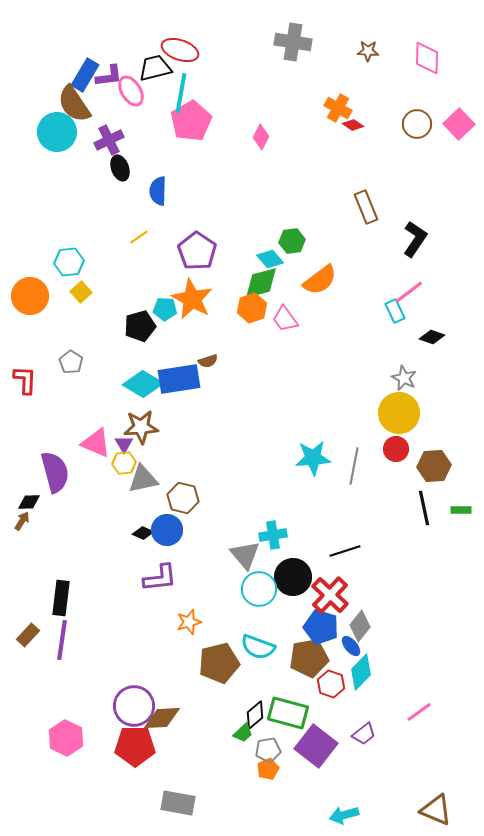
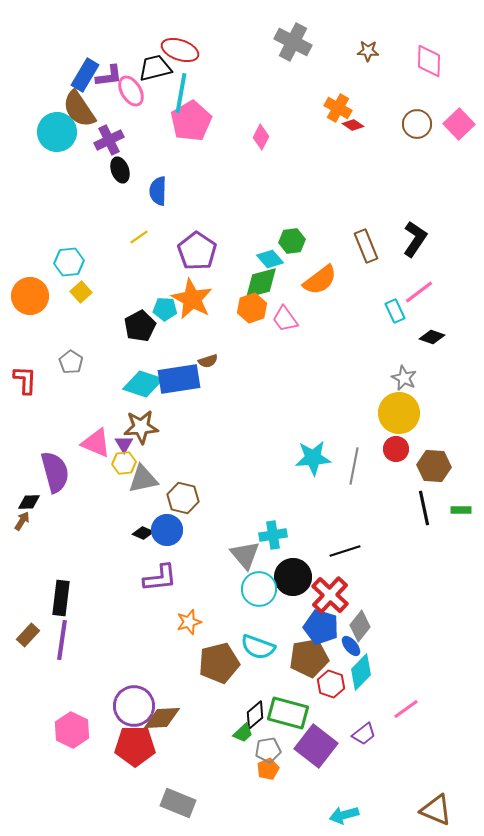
gray cross at (293, 42): rotated 18 degrees clockwise
pink diamond at (427, 58): moved 2 px right, 3 px down
brown semicircle at (74, 104): moved 5 px right, 5 px down
black ellipse at (120, 168): moved 2 px down
brown rectangle at (366, 207): moved 39 px down
pink line at (409, 292): moved 10 px right
black pentagon at (140, 326): rotated 12 degrees counterclockwise
cyan diamond at (143, 384): rotated 12 degrees counterclockwise
brown hexagon at (434, 466): rotated 8 degrees clockwise
pink line at (419, 712): moved 13 px left, 3 px up
pink hexagon at (66, 738): moved 6 px right, 8 px up
gray rectangle at (178, 803): rotated 12 degrees clockwise
